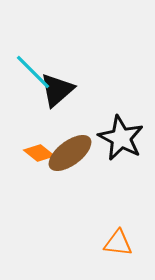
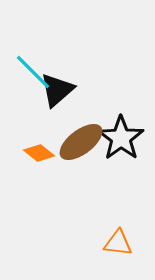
black star: rotated 9 degrees clockwise
brown ellipse: moved 11 px right, 11 px up
